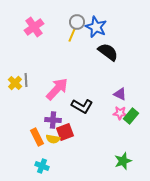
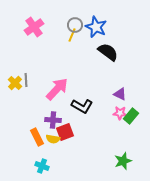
gray circle: moved 2 px left, 3 px down
